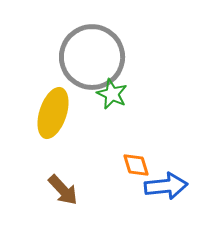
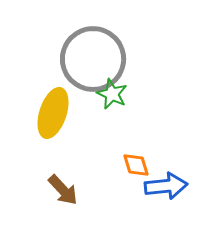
gray circle: moved 1 px right, 2 px down
